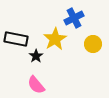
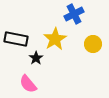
blue cross: moved 4 px up
black star: moved 2 px down
pink semicircle: moved 8 px left, 1 px up
